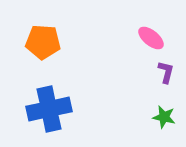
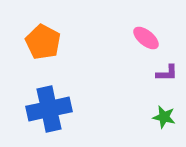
pink ellipse: moved 5 px left
orange pentagon: rotated 24 degrees clockwise
purple L-shape: moved 1 px right, 1 px down; rotated 75 degrees clockwise
